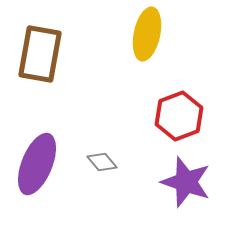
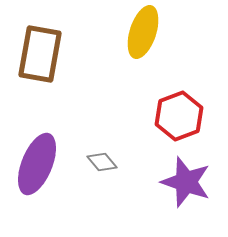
yellow ellipse: moved 4 px left, 2 px up; rotated 6 degrees clockwise
